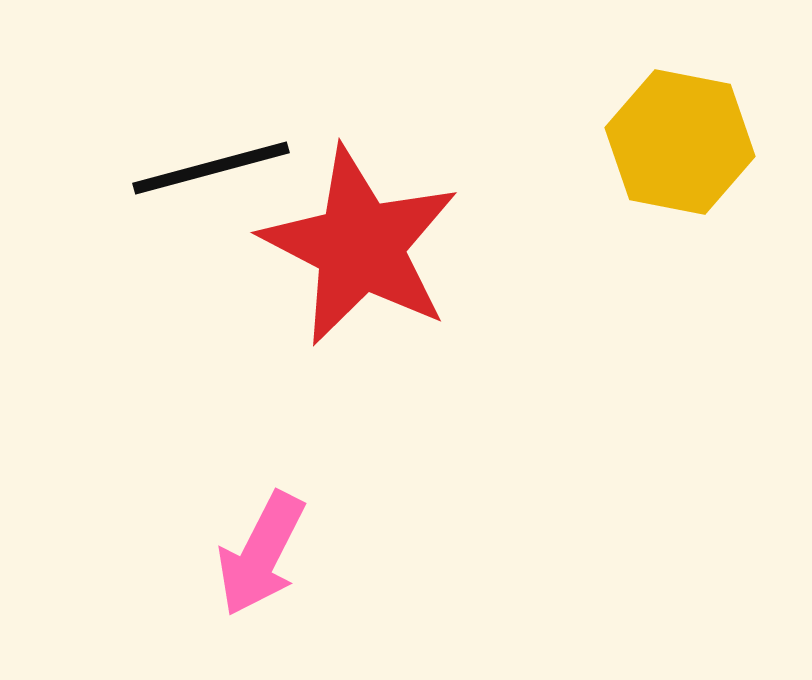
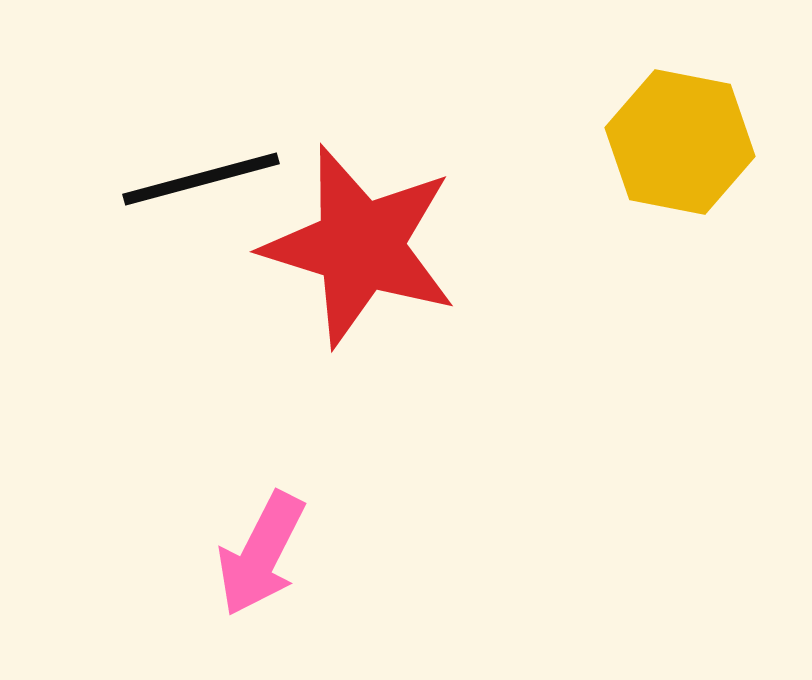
black line: moved 10 px left, 11 px down
red star: rotated 10 degrees counterclockwise
